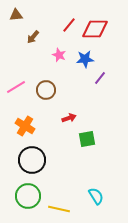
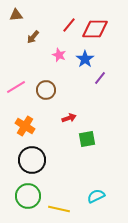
blue star: rotated 30 degrees counterclockwise
cyan semicircle: rotated 84 degrees counterclockwise
